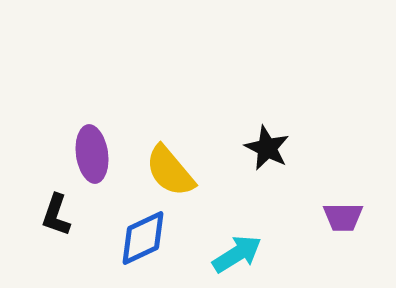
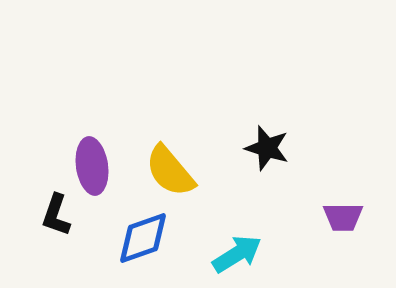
black star: rotated 9 degrees counterclockwise
purple ellipse: moved 12 px down
blue diamond: rotated 6 degrees clockwise
